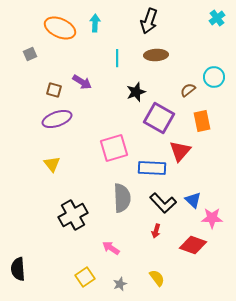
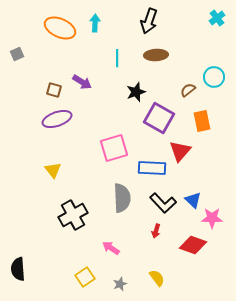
gray square: moved 13 px left
yellow triangle: moved 1 px right, 6 px down
